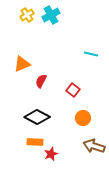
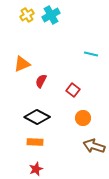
red star: moved 15 px left, 15 px down
